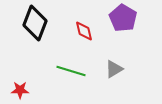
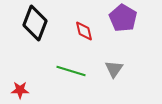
gray triangle: rotated 24 degrees counterclockwise
